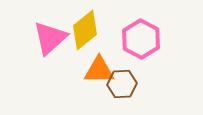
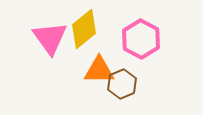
yellow diamond: moved 1 px left, 1 px up
pink triangle: rotated 24 degrees counterclockwise
brown hexagon: rotated 20 degrees counterclockwise
